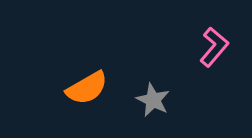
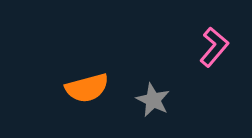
orange semicircle: rotated 15 degrees clockwise
